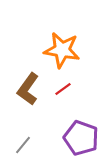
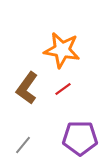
brown L-shape: moved 1 px left, 1 px up
purple pentagon: moved 1 px left; rotated 20 degrees counterclockwise
